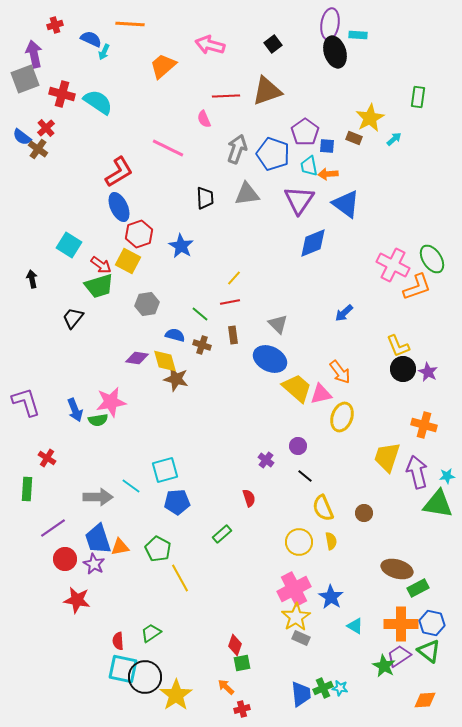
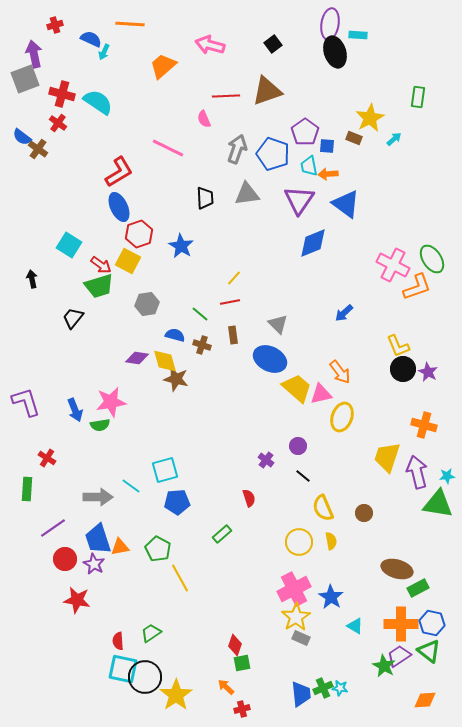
red cross at (46, 128): moved 12 px right, 5 px up; rotated 12 degrees counterclockwise
green semicircle at (98, 420): moved 2 px right, 5 px down
black line at (305, 476): moved 2 px left
